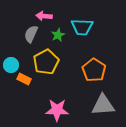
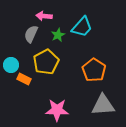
cyan trapezoid: rotated 50 degrees counterclockwise
